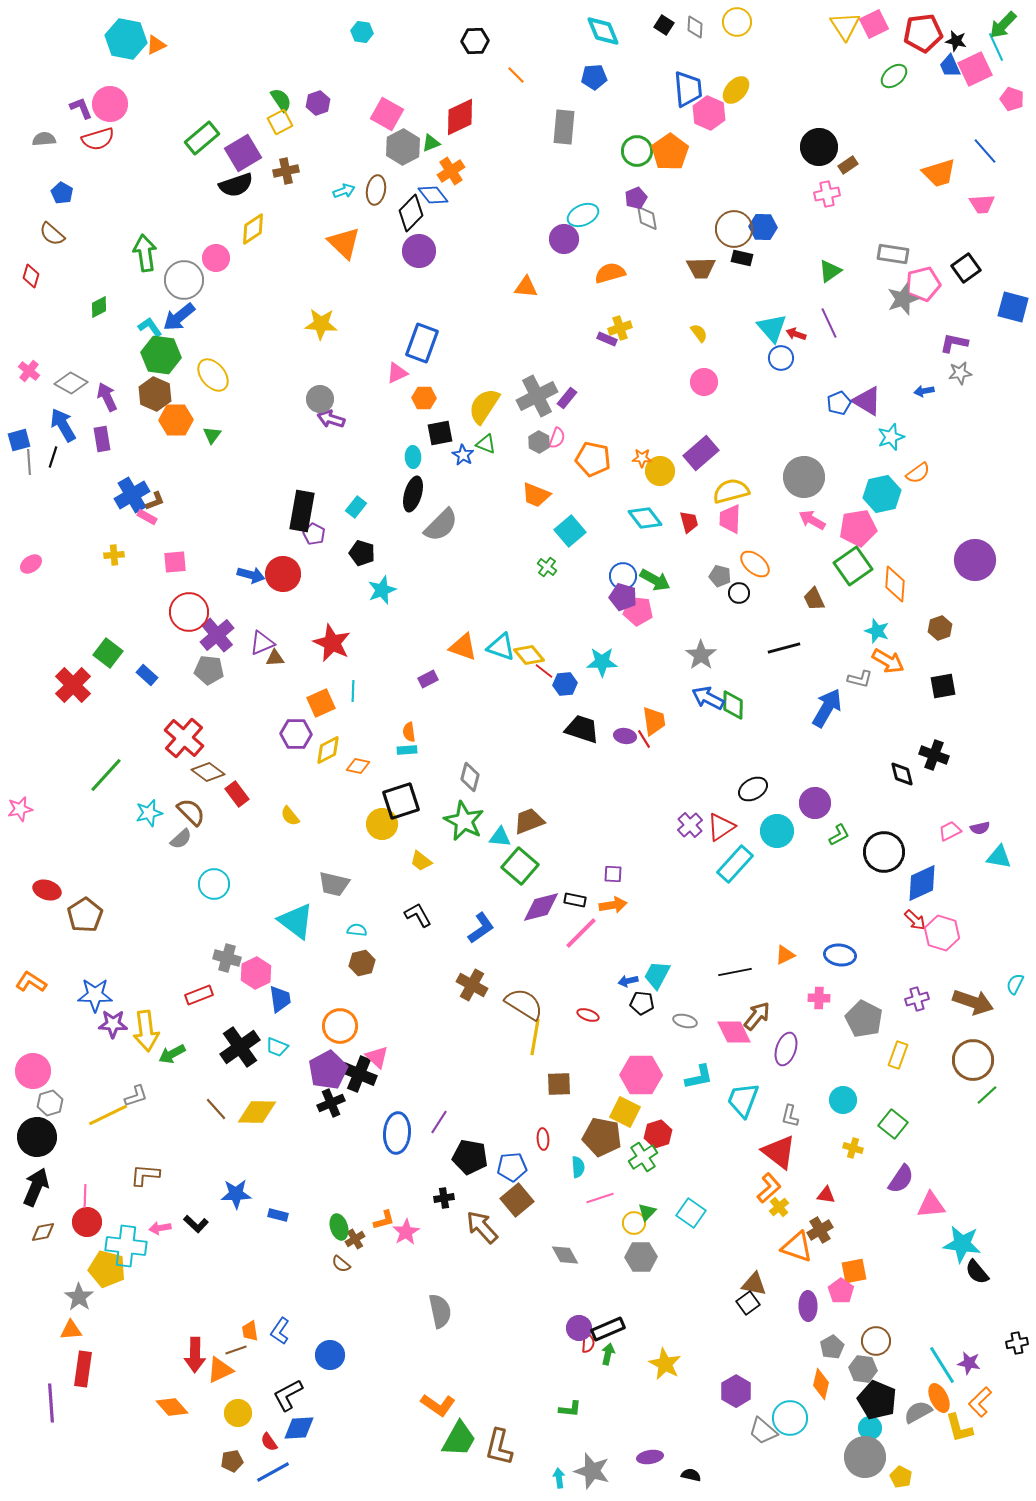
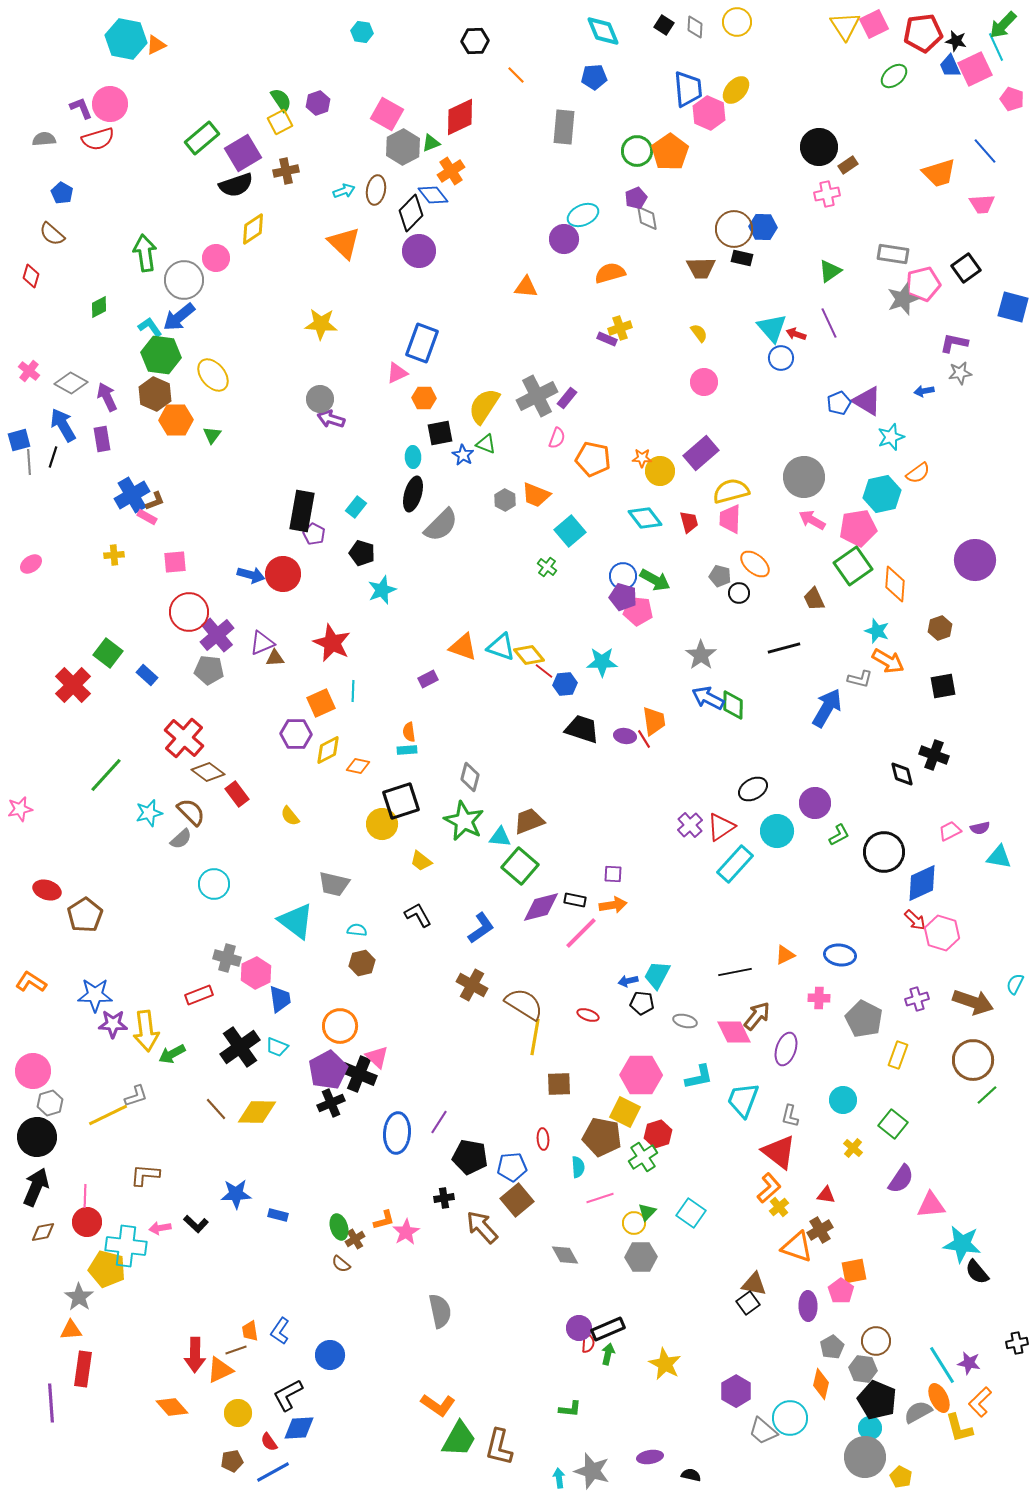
gray hexagon at (539, 442): moved 34 px left, 58 px down
yellow cross at (853, 1148): rotated 24 degrees clockwise
